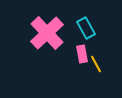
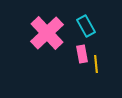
cyan rectangle: moved 2 px up
yellow line: rotated 24 degrees clockwise
